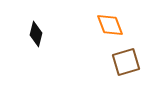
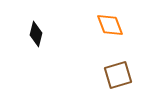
brown square: moved 8 px left, 13 px down
